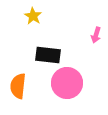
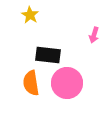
yellow star: moved 3 px left, 1 px up
pink arrow: moved 2 px left
orange semicircle: moved 13 px right, 3 px up; rotated 15 degrees counterclockwise
